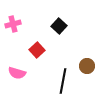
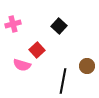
pink semicircle: moved 5 px right, 8 px up
